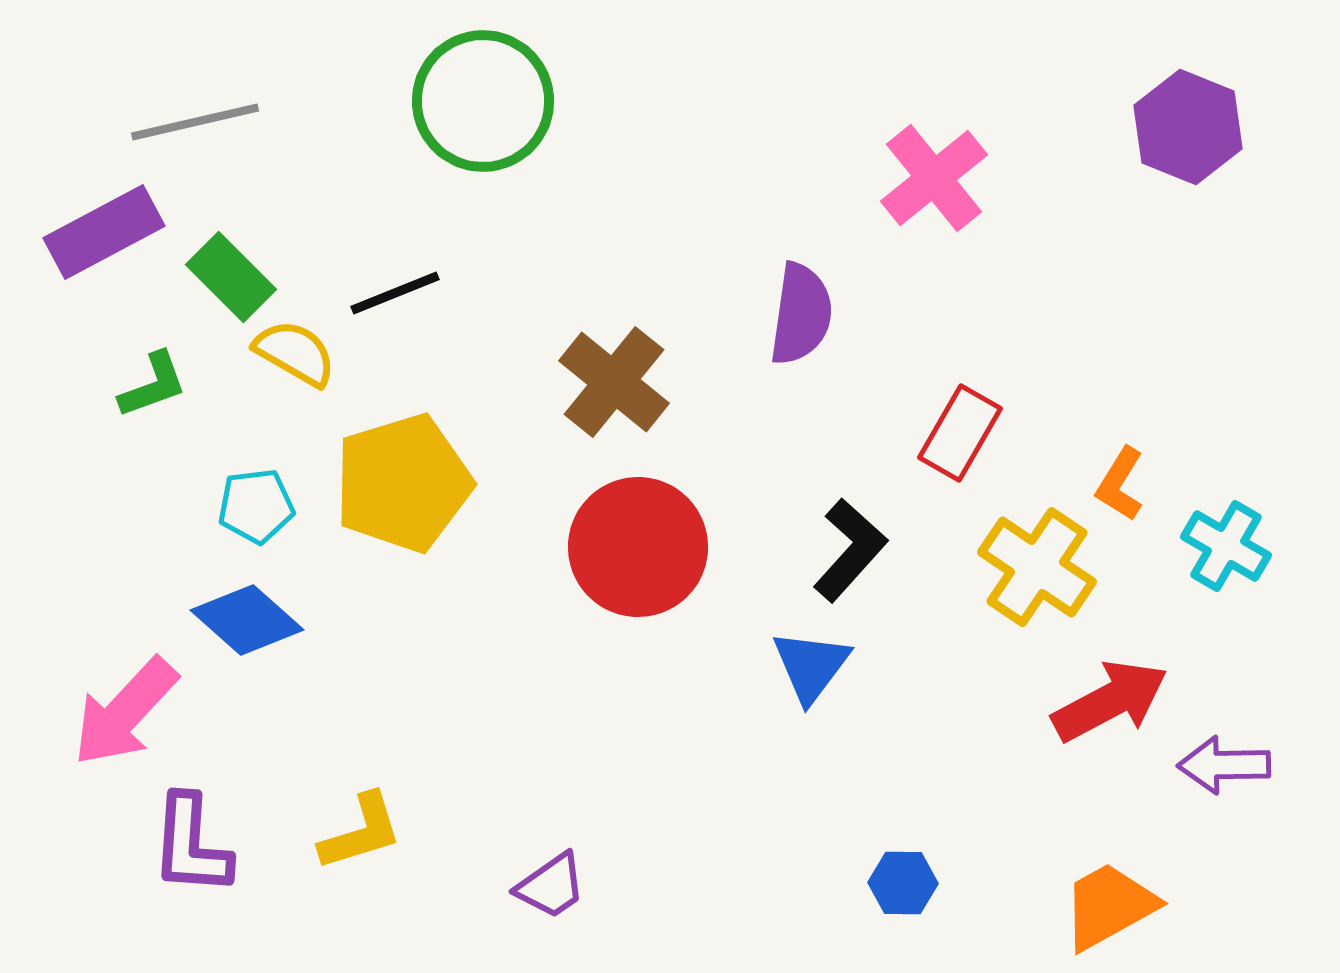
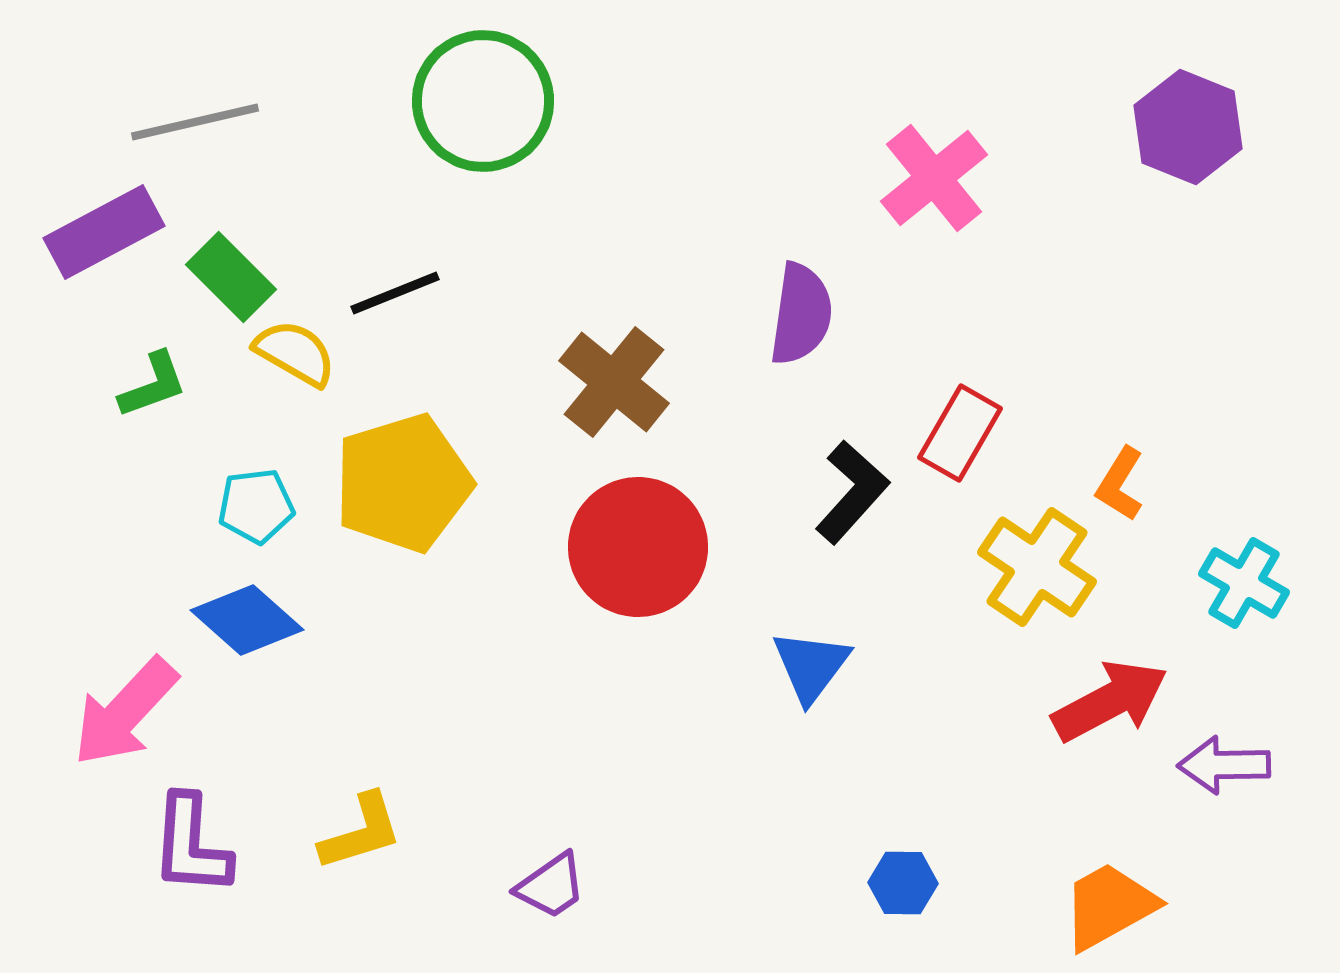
cyan cross: moved 18 px right, 37 px down
black L-shape: moved 2 px right, 58 px up
